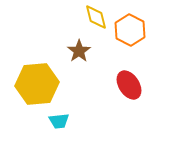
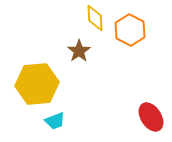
yellow diamond: moved 1 px left, 1 px down; rotated 12 degrees clockwise
red ellipse: moved 22 px right, 32 px down
cyan trapezoid: moved 4 px left; rotated 15 degrees counterclockwise
